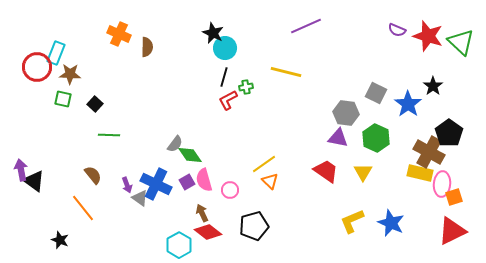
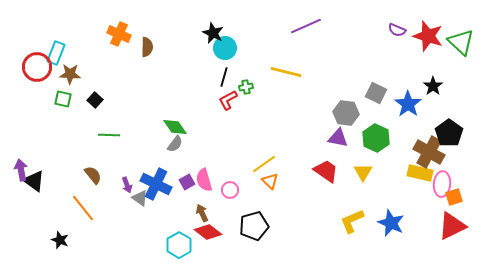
black square at (95, 104): moved 4 px up
green diamond at (190, 155): moved 15 px left, 28 px up
red triangle at (452, 231): moved 5 px up
